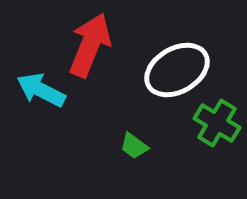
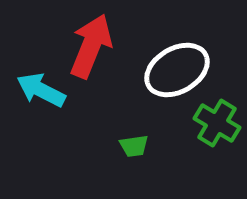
red arrow: moved 1 px right, 1 px down
green trapezoid: rotated 44 degrees counterclockwise
